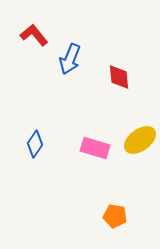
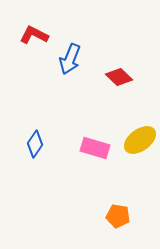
red L-shape: rotated 24 degrees counterclockwise
red diamond: rotated 40 degrees counterclockwise
orange pentagon: moved 3 px right
